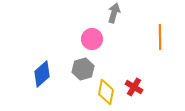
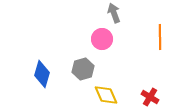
gray arrow: rotated 36 degrees counterclockwise
pink circle: moved 10 px right
blue diamond: rotated 32 degrees counterclockwise
red cross: moved 16 px right, 10 px down
yellow diamond: moved 3 px down; rotated 35 degrees counterclockwise
